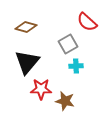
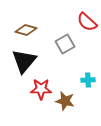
brown diamond: moved 3 px down
gray square: moved 3 px left
black triangle: moved 3 px left, 1 px up
cyan cross: moved 12 px right, 14 px down
